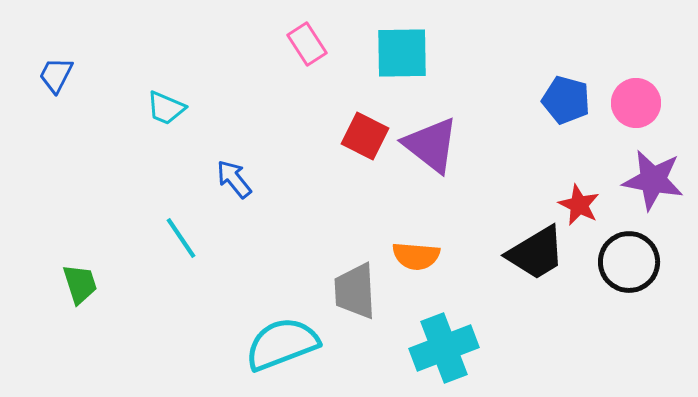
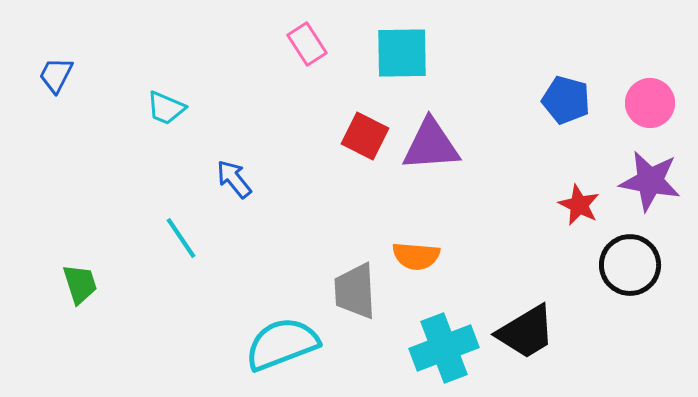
pink circle: moved 14 px right
purple triangle: rotated 42 degrees counterclockwise
purple star: moved 3 px left, 1 px down
black trapezoid: moved 10 px left, 79 px down
black circle: moved 1 px right, 3 px down
